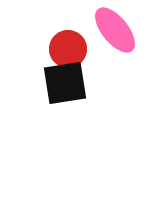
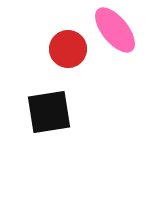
black square: moved 16 px left, 29 px down
